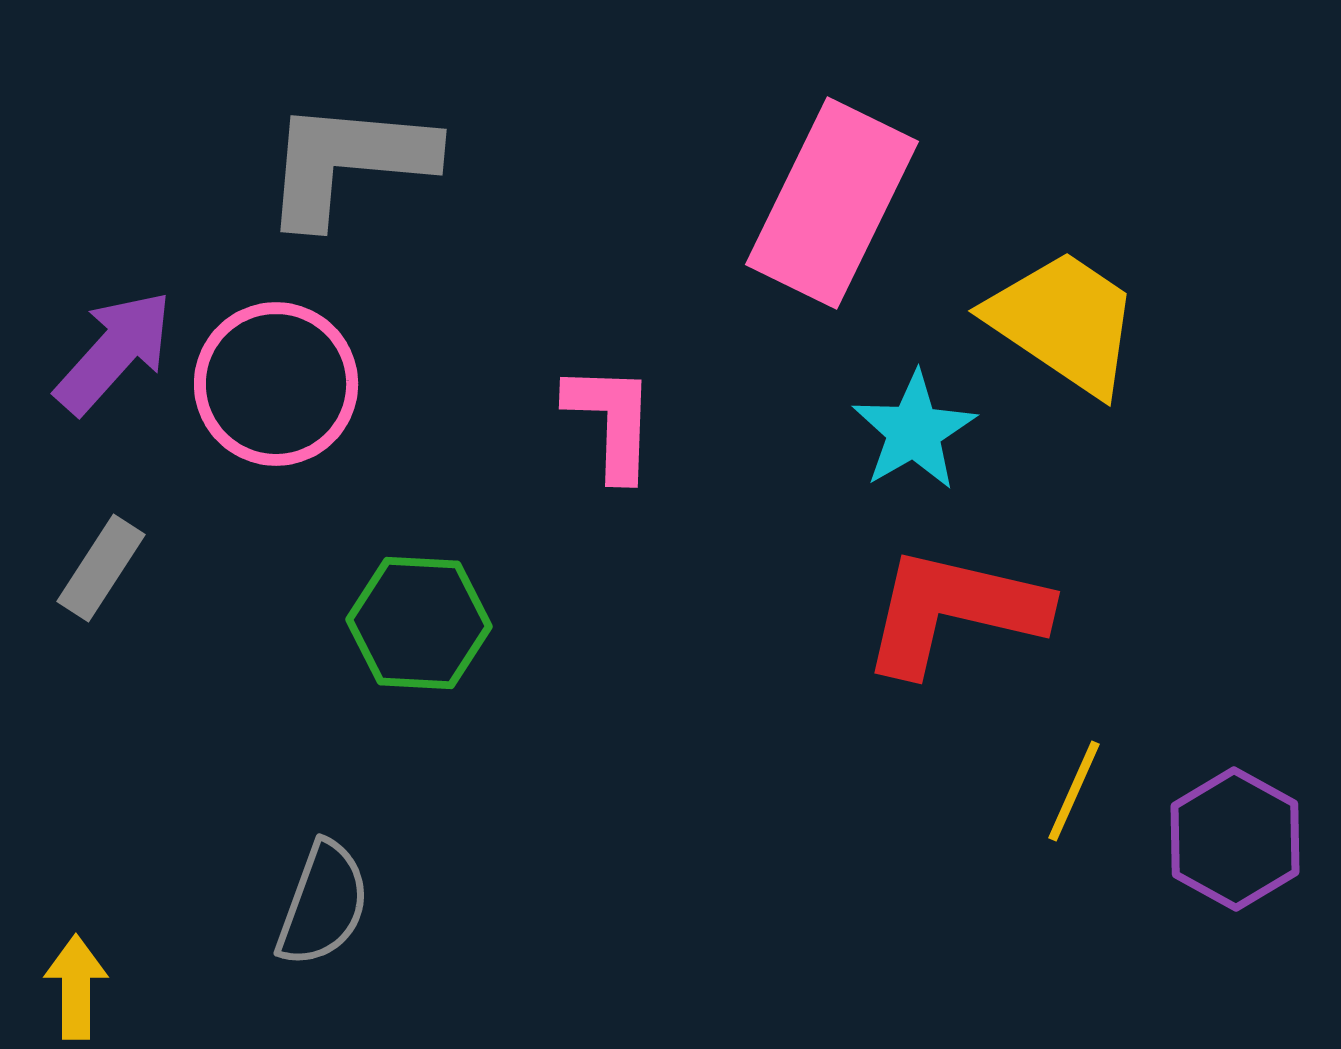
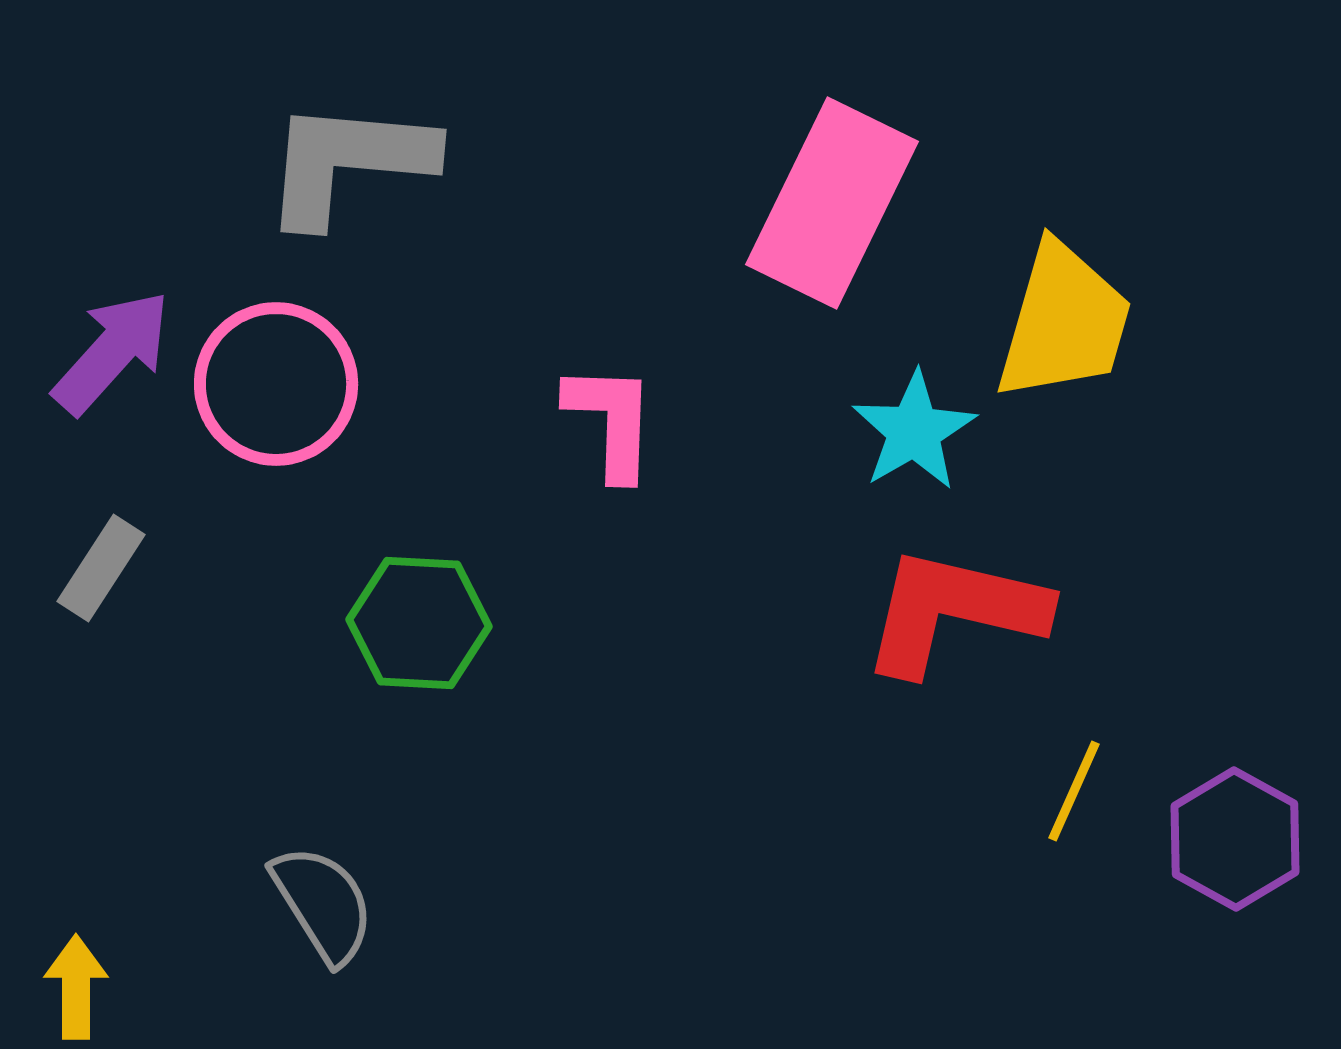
yellow trapezoid: rotated 72 degrees clockwise
purple arrow: moved 2 px left
gray semicircle: rotated 52 degrees counterclockwise
